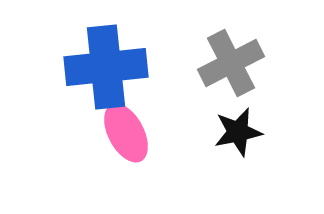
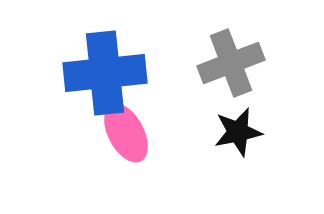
gray cross: rotated 6 degrees clockwise
blue cross: moved 1 px left, 6 px down
